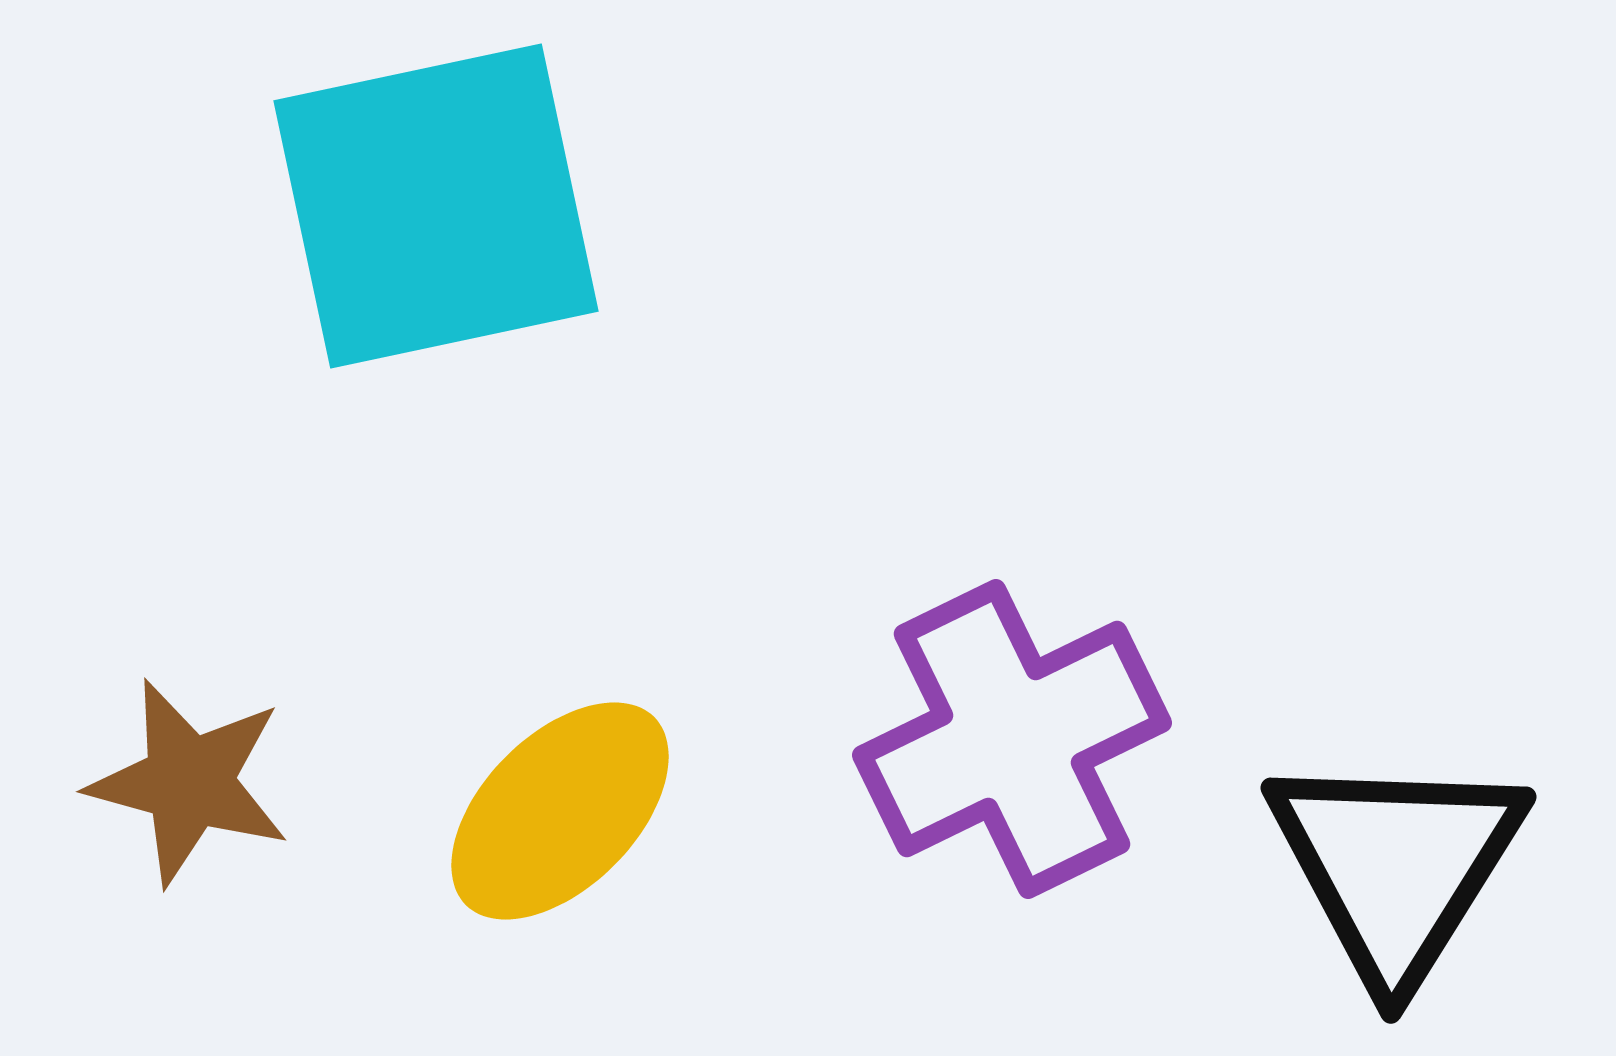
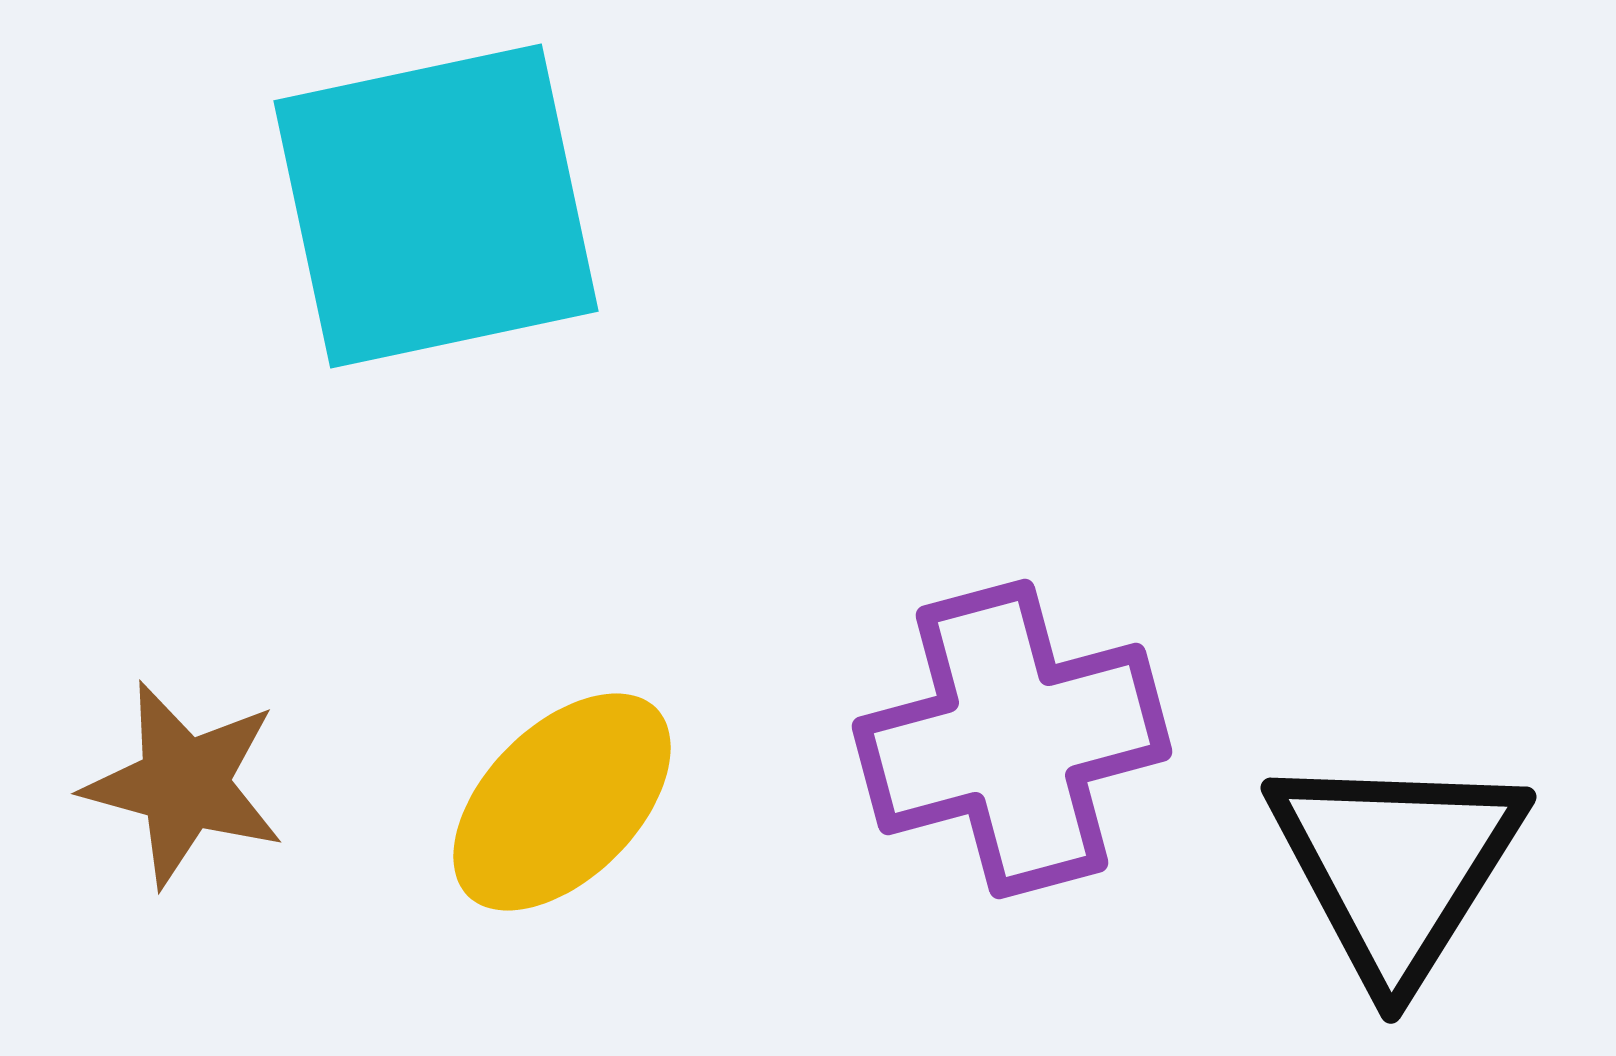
purple cross: rotated 11 degrees clockwise
brown star: moved 5 px left, 2 px down
yellow ellipse: moved 2 px right, 9 px up
